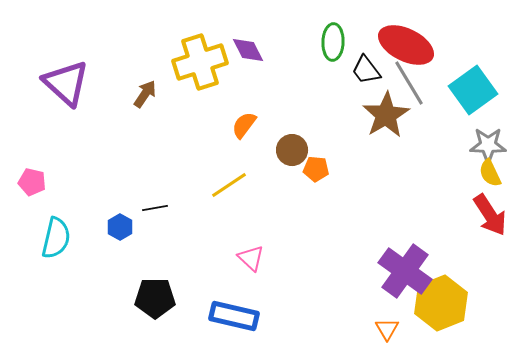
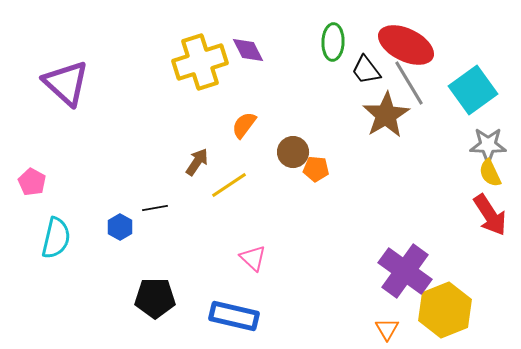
brown arrow: moved 52 px right, 68 px down
brown circle: moved 1 px right, 2 px down
pink pentagon: rotated 16 degrees clockwise
pink triangle: moved 2 px right
yellow hexagon: moved 4 px right, 7 px down
